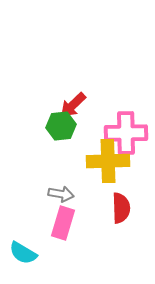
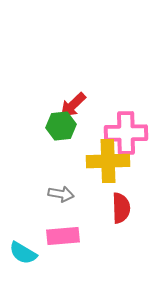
pink rectangle: moved 13 px down; rotated 68 degrees clockwise
